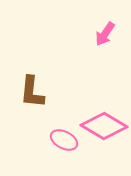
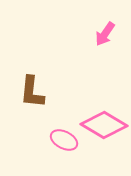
pink diamond: moved 1 px up
